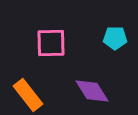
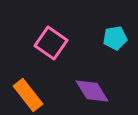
cyan pentagon: rotated 10 degrees counterclockwise
pink square: rotated 36 degrees clockwise
